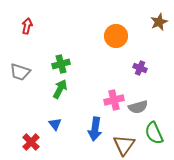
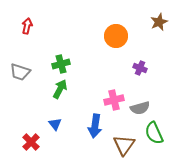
gray semicircle: moved 2 px right, 1 px down
blue arrow: moved 3 px up
